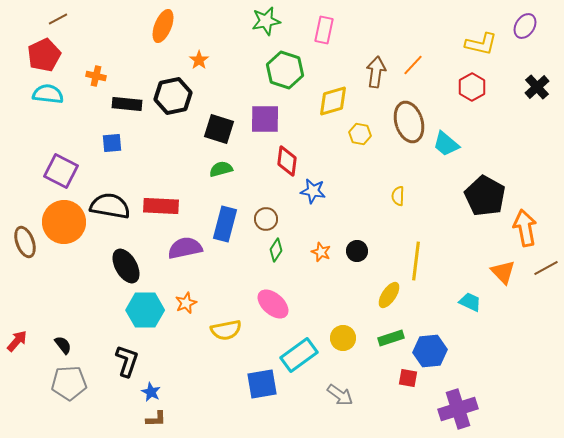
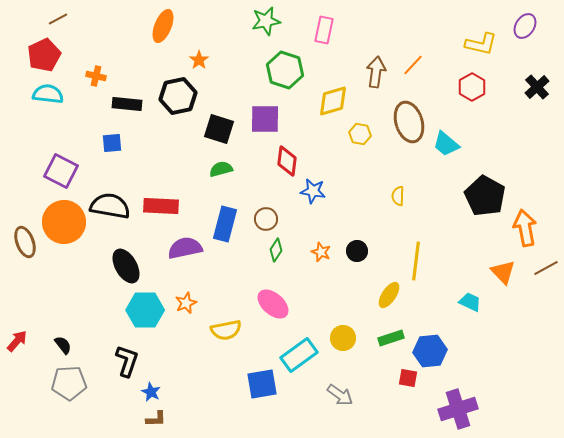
black hexagon at (173, 96): moved 5 px right
